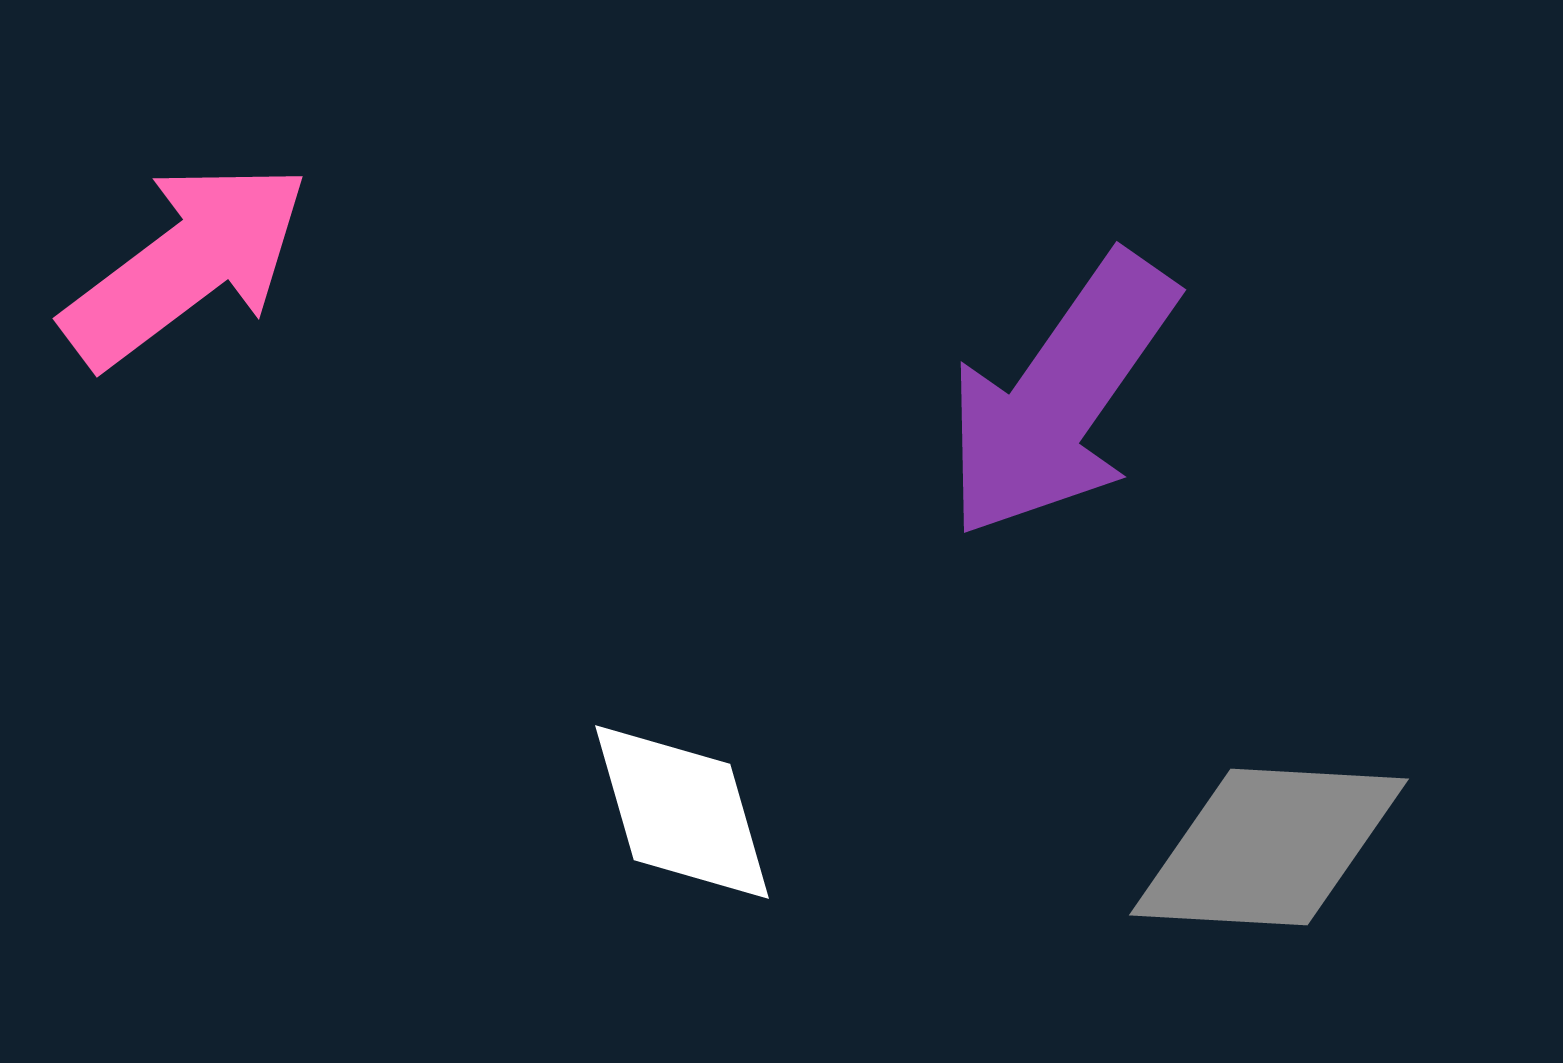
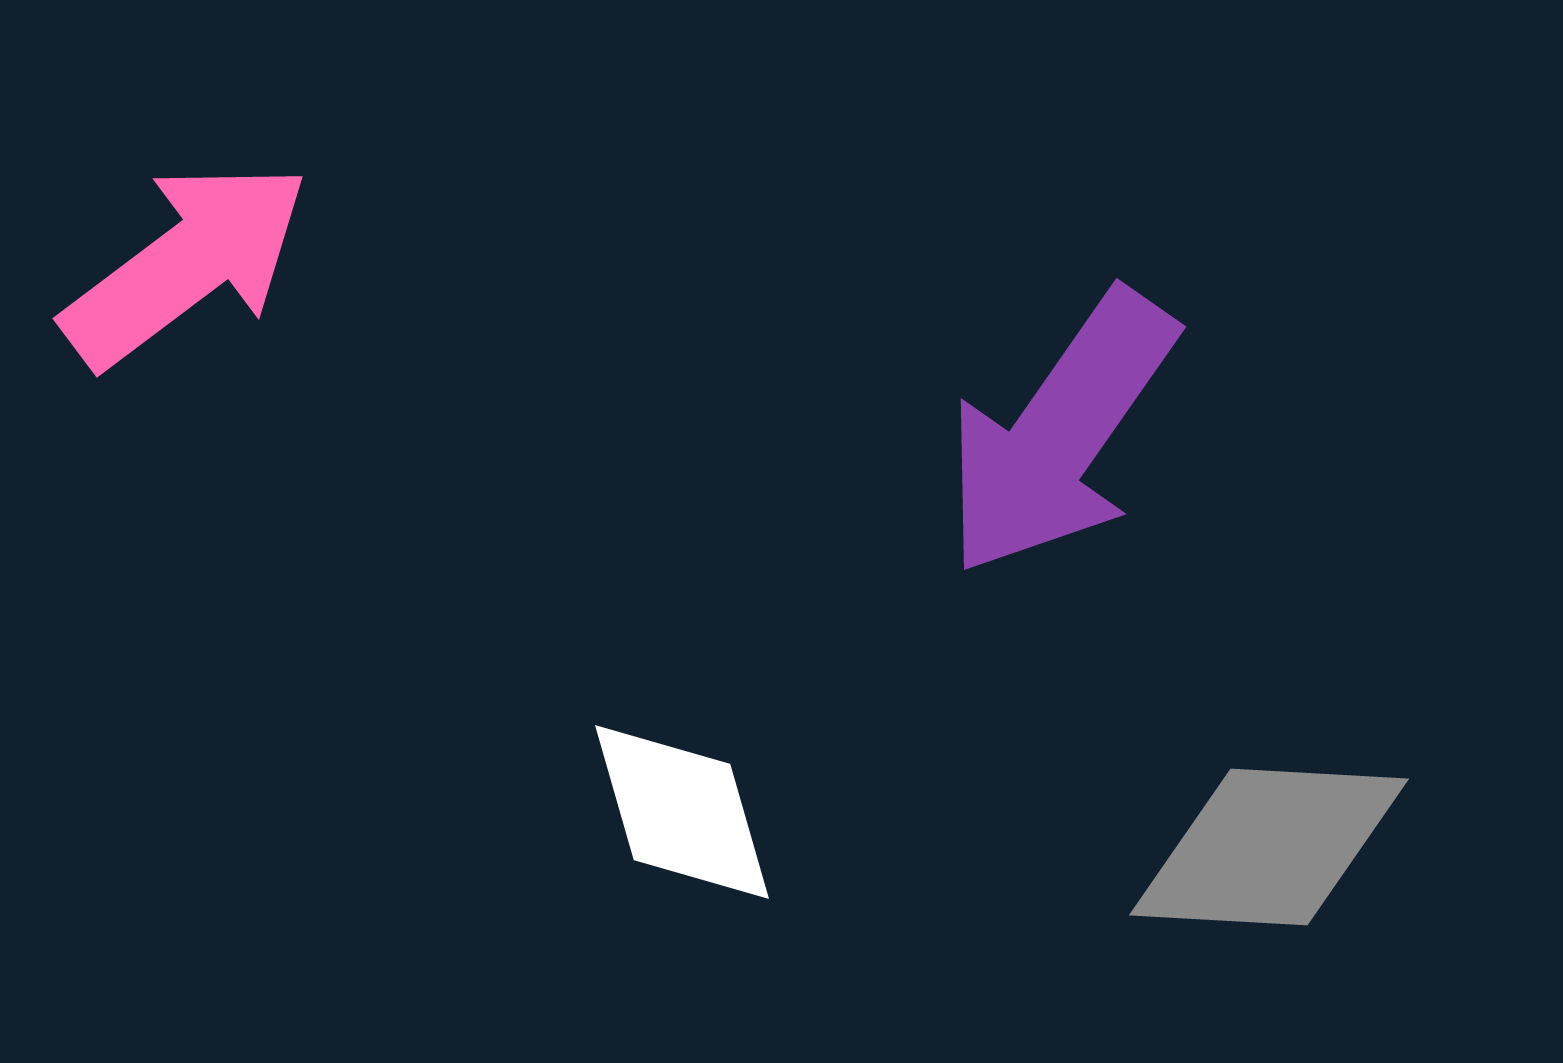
purple arrow: moved 37 px down
